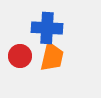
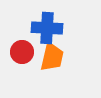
red circle: moved 2 px right, 4 px up
